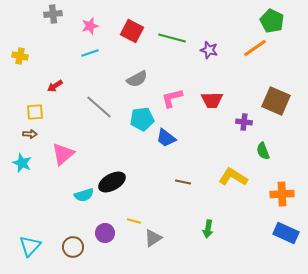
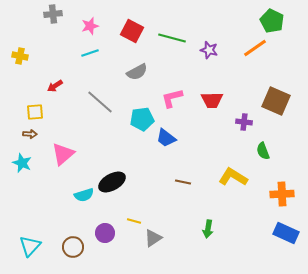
gray semicircle: moved 7 px up
gray line: moved 1 px right, 5 px up
